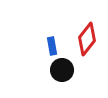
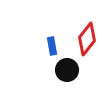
black circle: moved 5 px right
